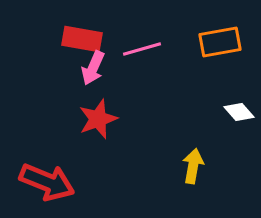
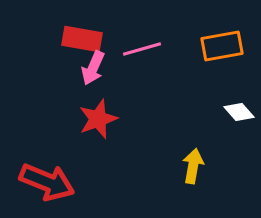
orange rectangle: moved 2 px right, 4 px down
